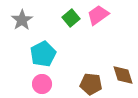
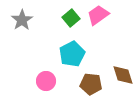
cyan pentagon: moved 29 px right
pink circle: moved 4 px right, 3 px up
